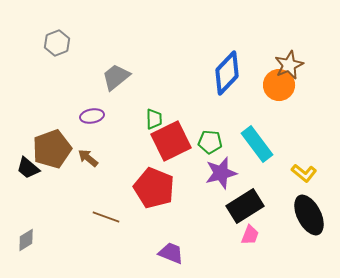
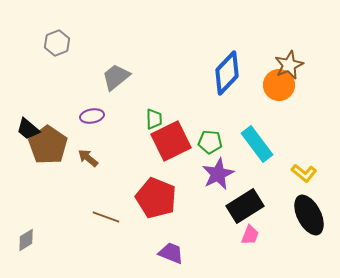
brown pentagon: moved 4 px left, 4 px up; rotated 18 degrees counterclockwise
black trapezoid: moved 39 px up
purple star: moved 3 px left, 1 px down; rotated 12 degrees counterclockwise
red pentagon: moved 2 px right, 10 px down
